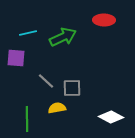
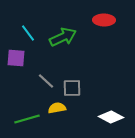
cyan line: rotated 66 degrees clockwise
green line: rotated 75 degrees clockwise
